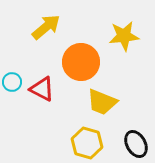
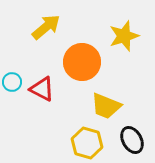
yellow star: rotated 12 degrees counterclockwise
orange circle: moved 1 px right
yellow trapezoid: moved 4 px right, 4 px down
black ellipse: moved 4 px left, 4 px up
